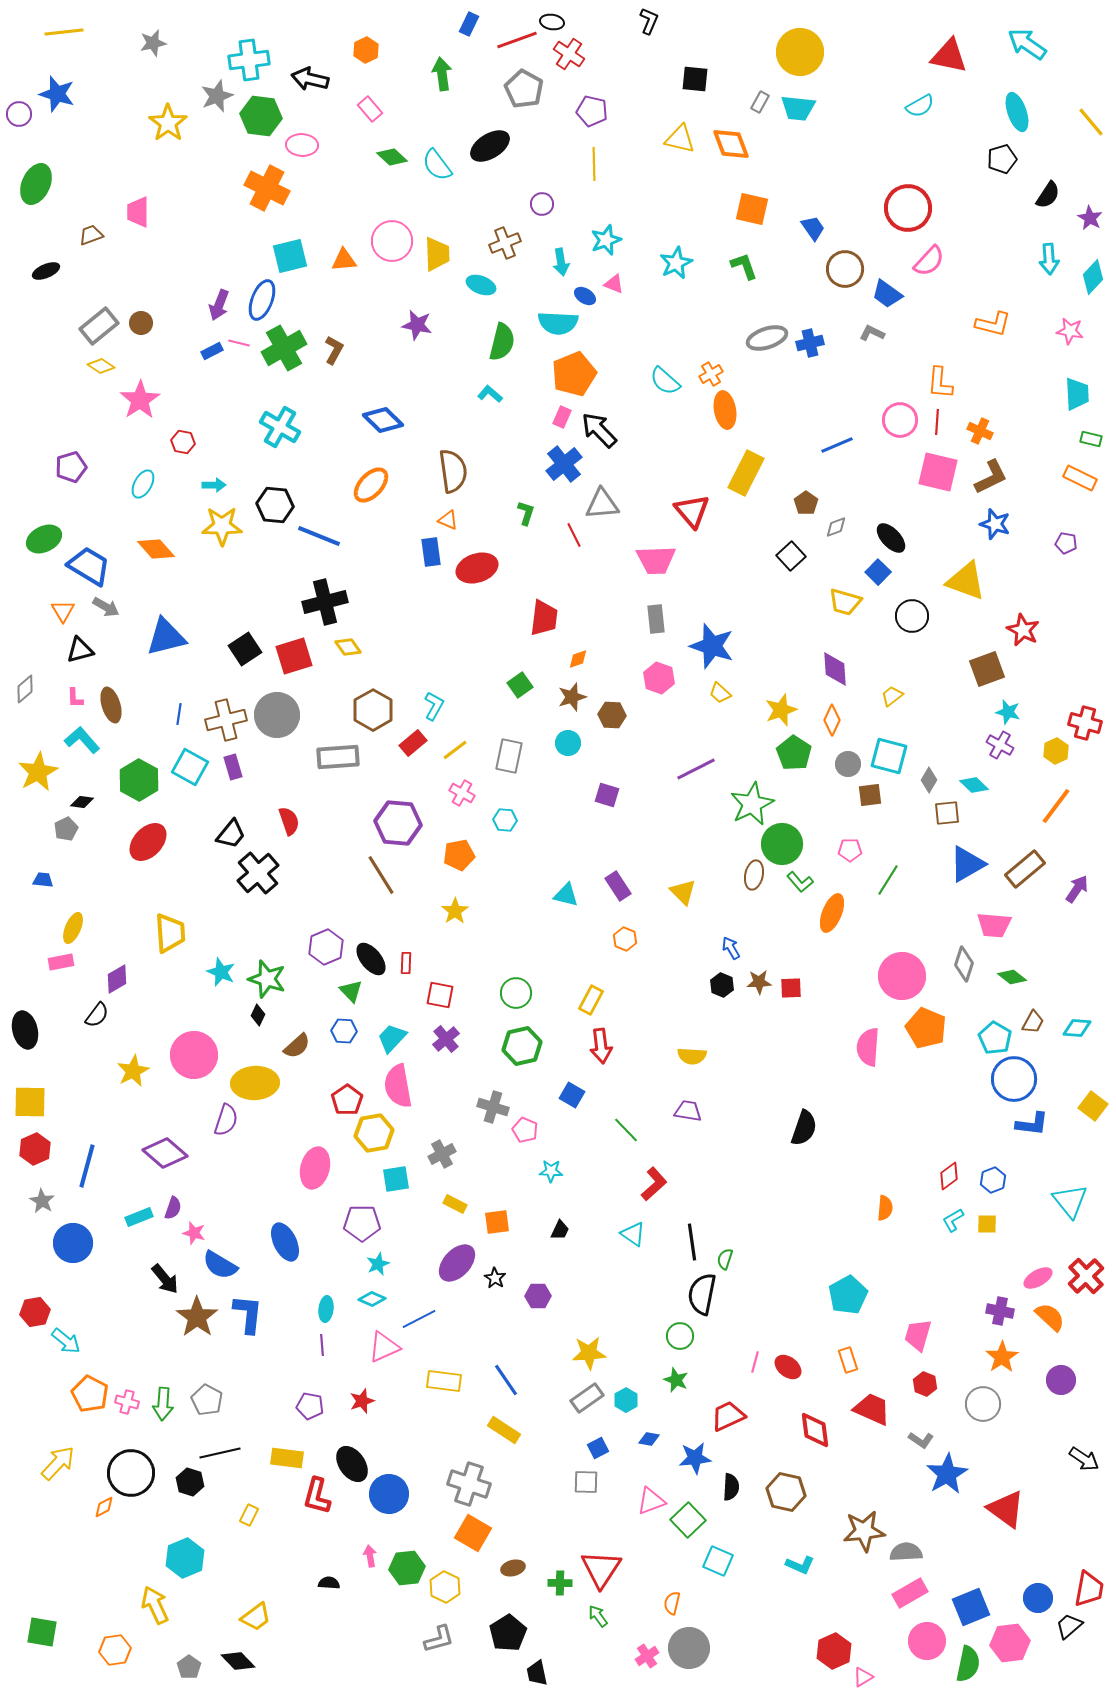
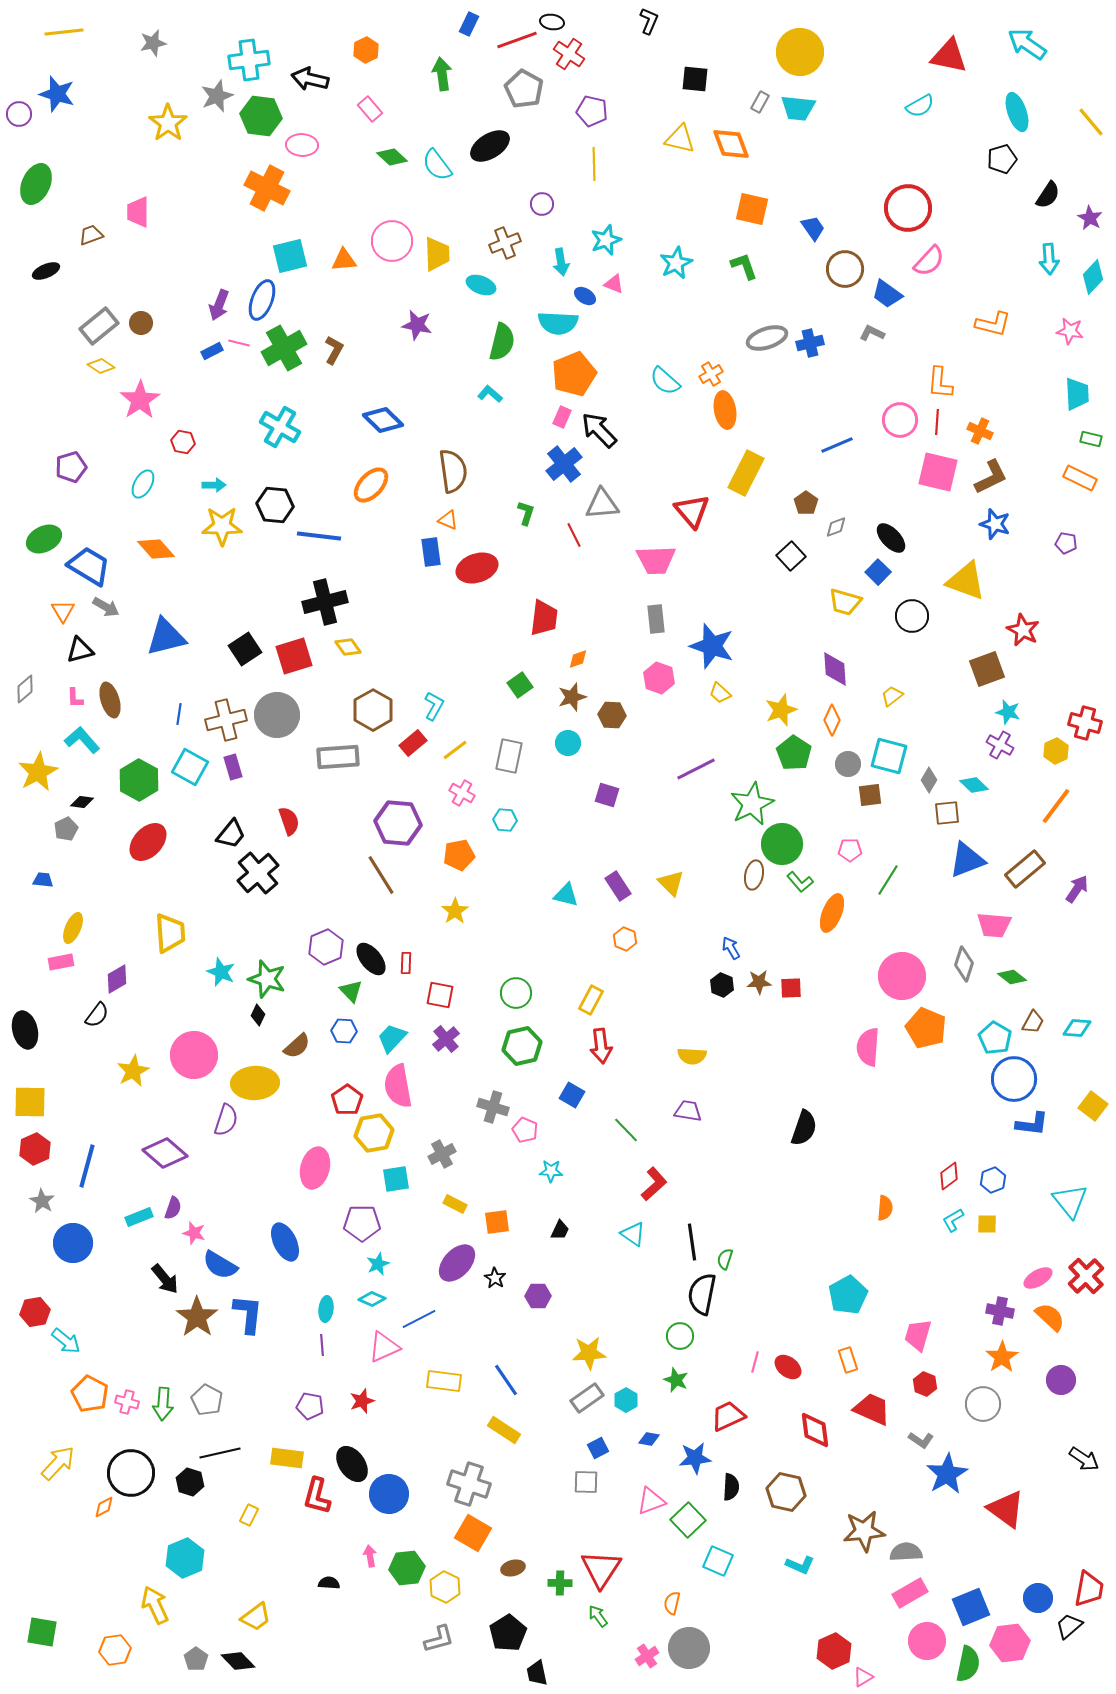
blue line at (319, 536): rotated 15 degrees counterclockwise
brown ellipse at (111, 705): moved 1 px left, 5 px up
blue triangle at (967, 864): moved 4 px up; rotated 9 degrees clockwise
yellow triangle at (683, 892): moved 12 px left, 9 px up
gray pentagon at (189, 1667): moved 7 px right, 8 px up
